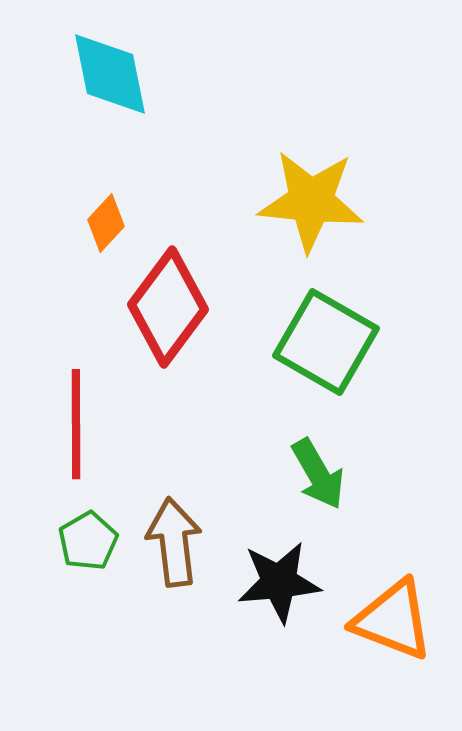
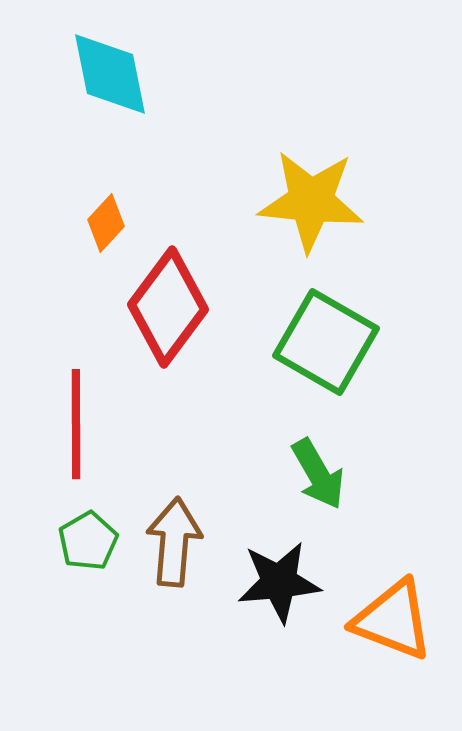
brown arrow: rotated 12 degrees clockwise
